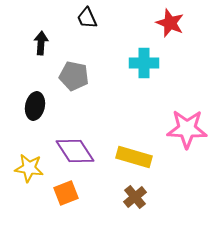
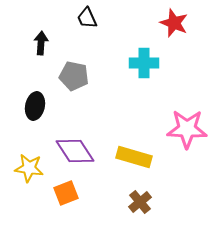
red star: moved 4 px right
brown cross: moved 5 px right, 5 px down
